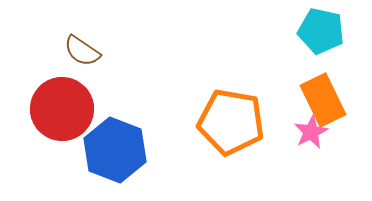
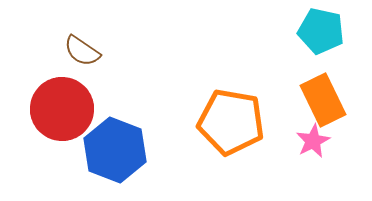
pink star: moved 2 px right, 9 px down
